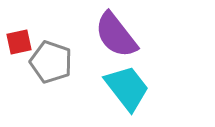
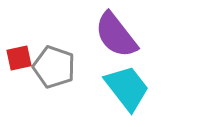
red square: moved 16 px down
gray pentagon: moved 3 px right, 5 px down
